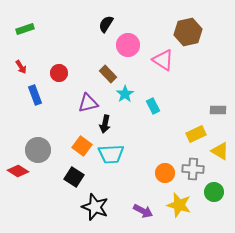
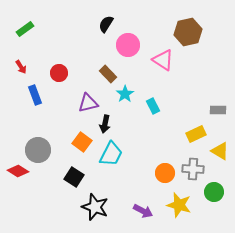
green rectangle: rotated 18 degrees counterclockwise
orange square: moved 4 px up
cyan trapezoid: rotated 60 degrees counterclockwise
